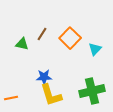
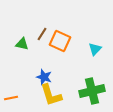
orange square: moved 10 px left, 3 px down; rotated 20 degrees counterclockwise
blue star: rotated 21 degrees clockwise
